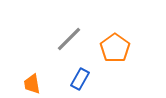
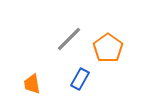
orange pentagon: moved 7 px left
